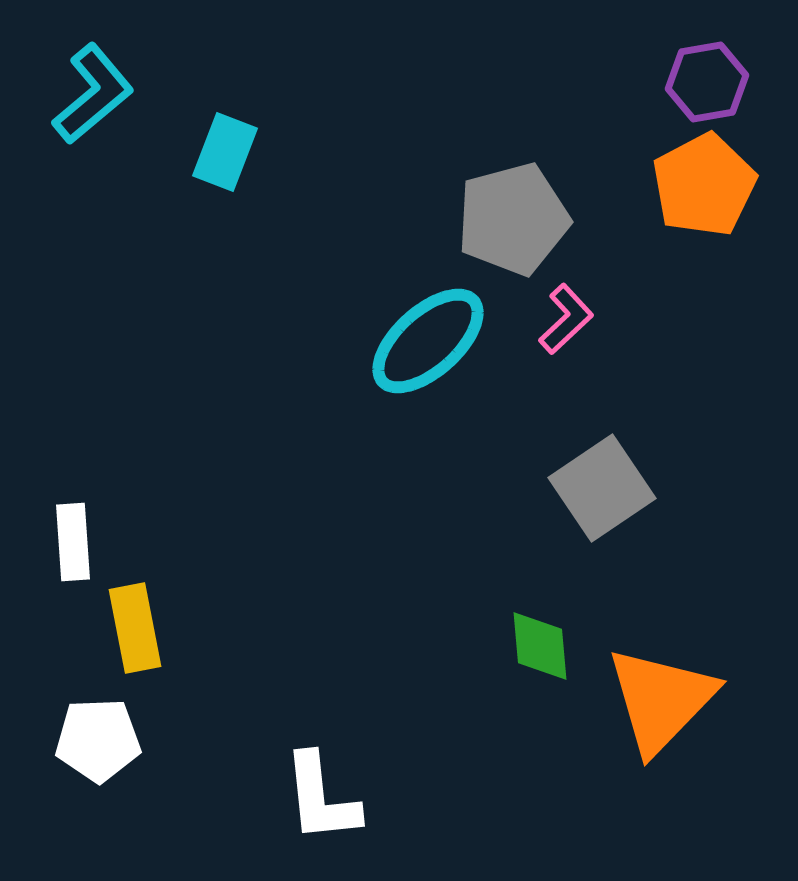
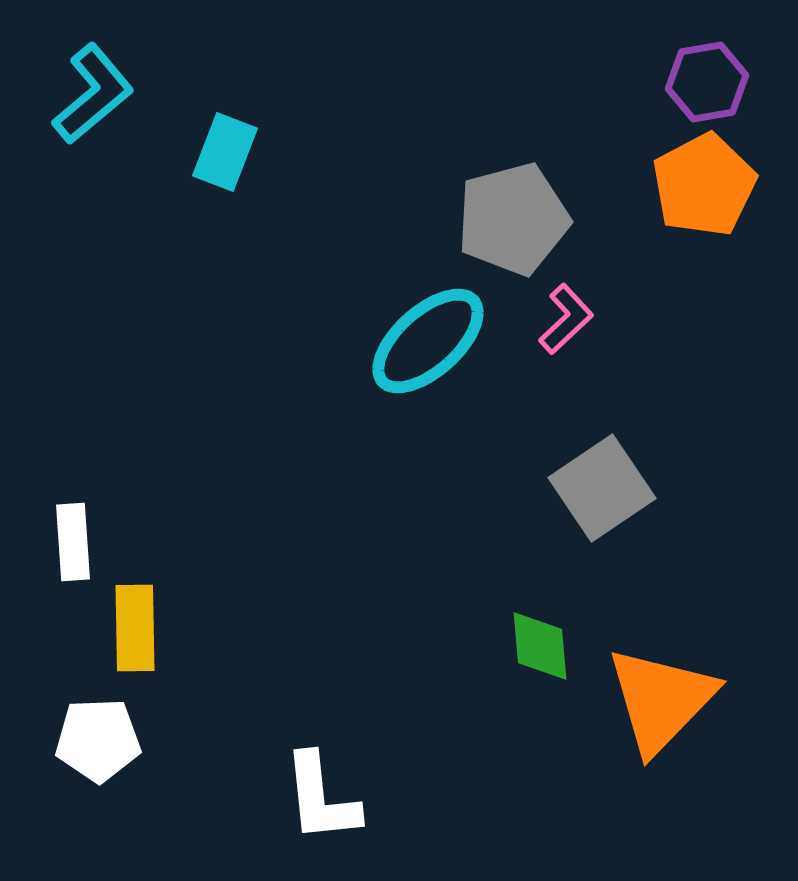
yellow rectangle: rotated 10 degrees clockwise
